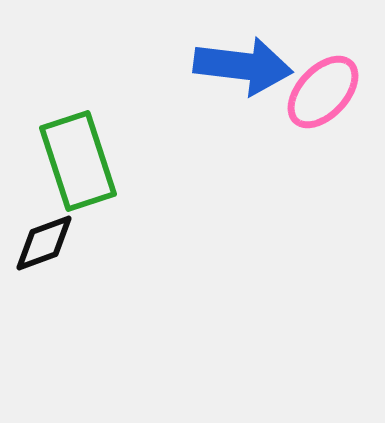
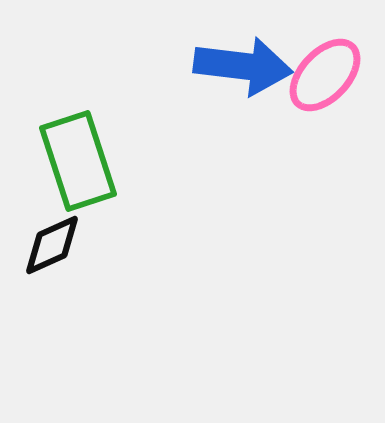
pink ellipse: moved 2 px right, 17 px up
black diamond: moved 8 px right, 2 px down; rotated 4 degrees counterclockwise
